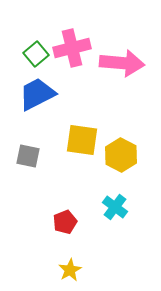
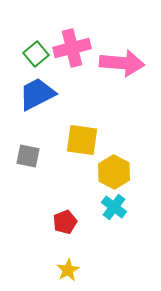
yellow hexagon: moved 7 px left, 17 px down
cyan cross: moved 1 px left
yellow star: moved 2 px left
